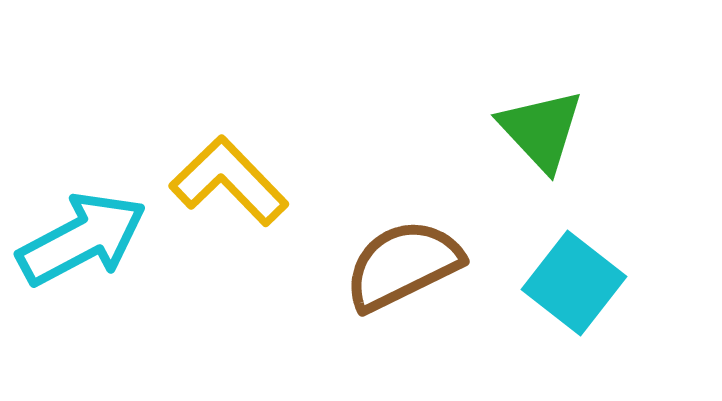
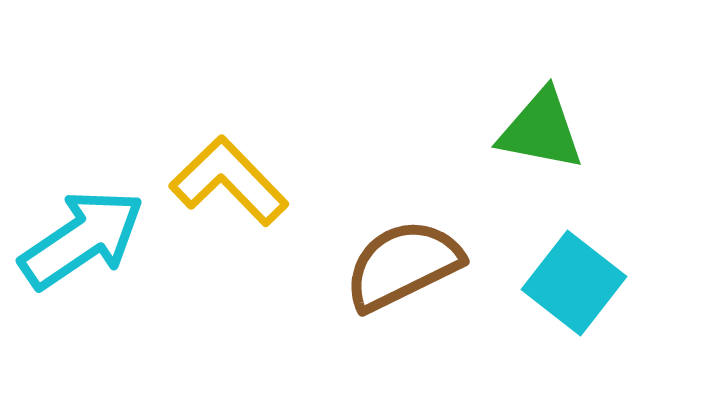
green triangle: rotated 36 degrees counterclockwise
cyan arrow: rotated 6 degrees counterclockwise
